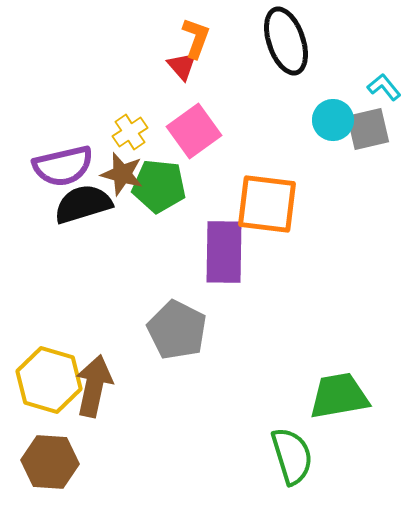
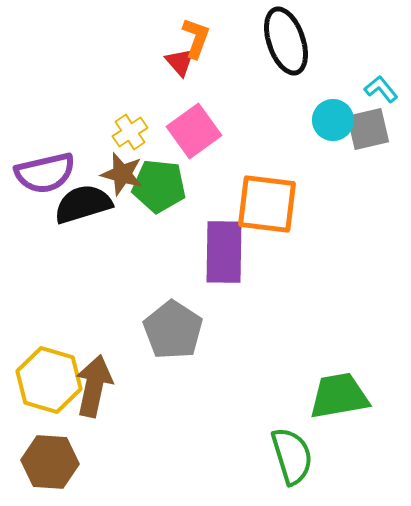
red triangle: moved 2 px left, 4 px up
cyan L-shape: moved 3 px left, 2 px down
purple semicircle: moved 18 px left, 7 px down
gray pentagon: moved 4 px left; rotated 6 degrees clockwise
